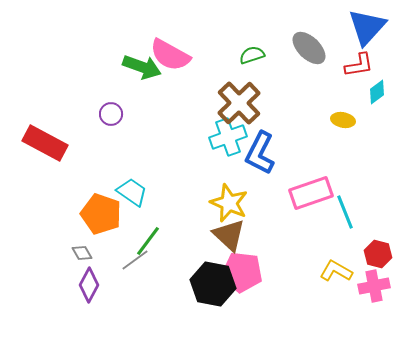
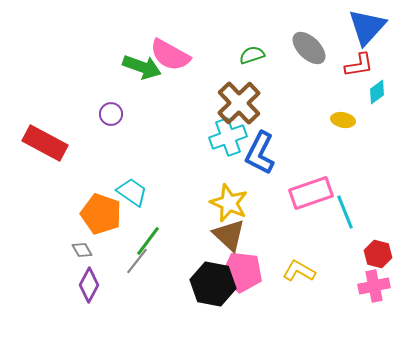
gray diamond: moved 3 px up
gray line: moved 2 px right, 1 px down; rotated 16 degrees counterclockwise
yellow L-shape: moved 37 px left
